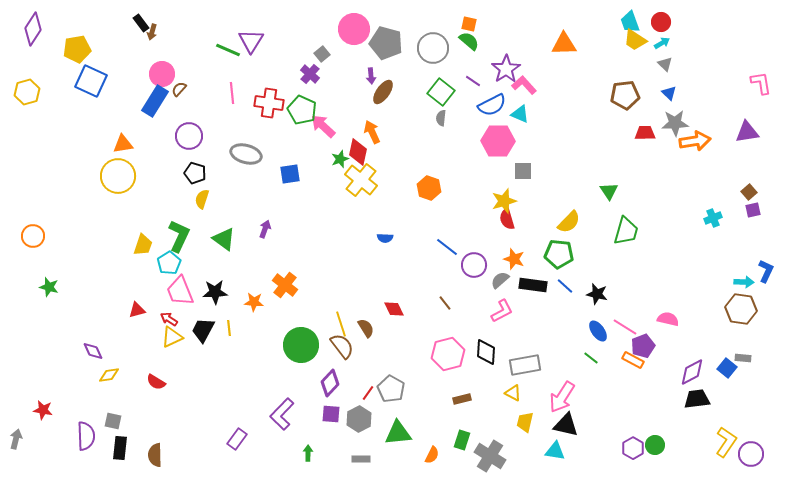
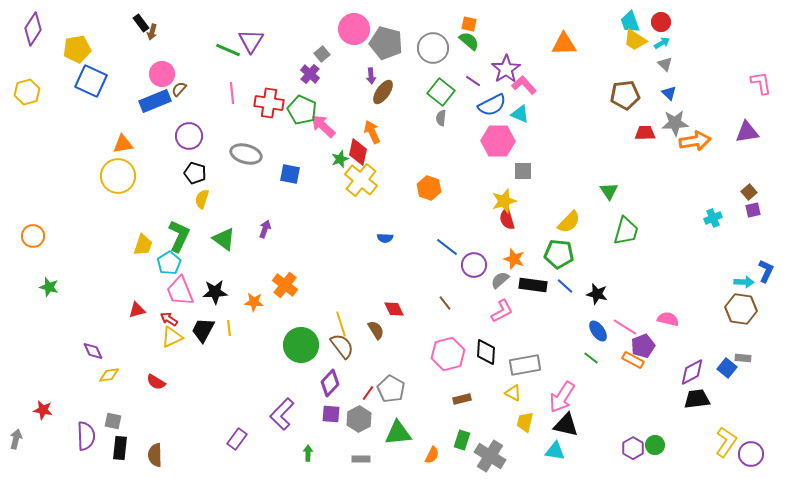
blue rectangle at (155, 101): rotated 36 degrees clockwise
blue square at (290, 174): rotated 20 degrees clockwise
brown semicircle at (366, 328): moved 10 px right, 2 px down
